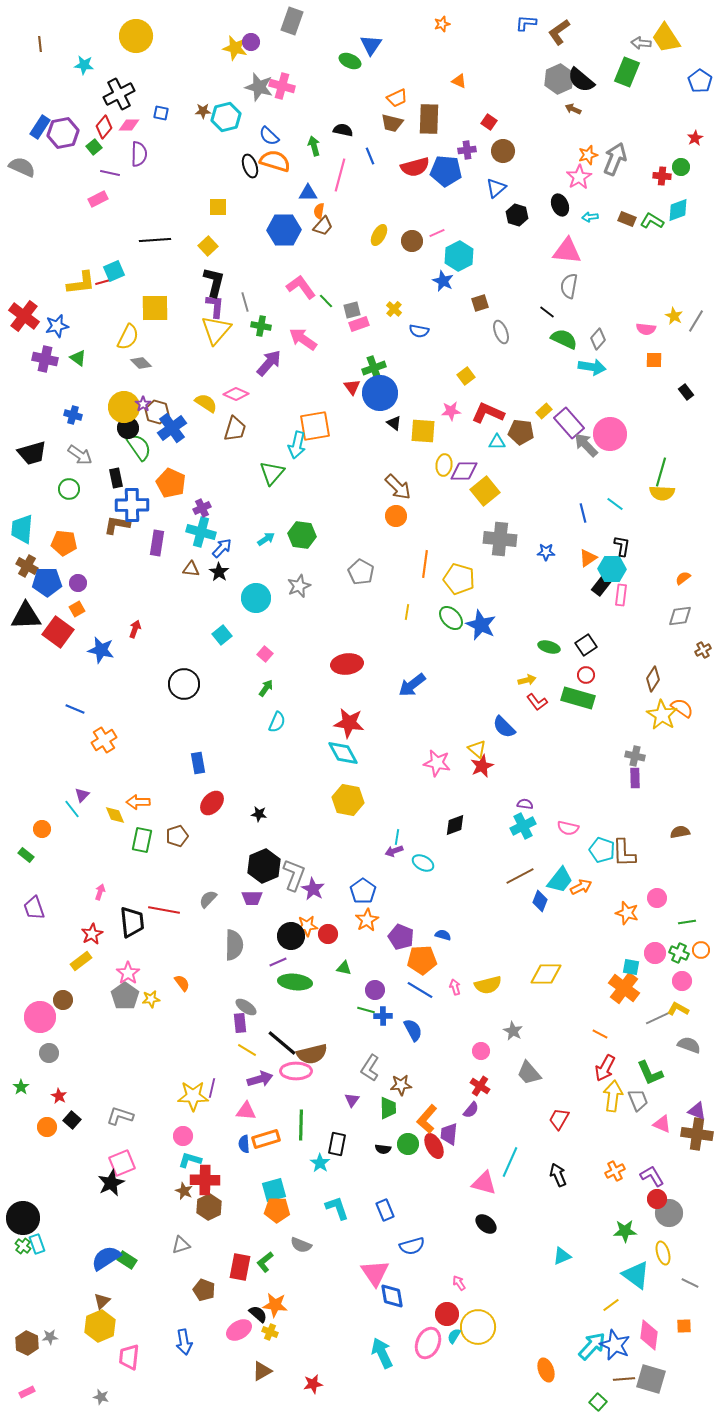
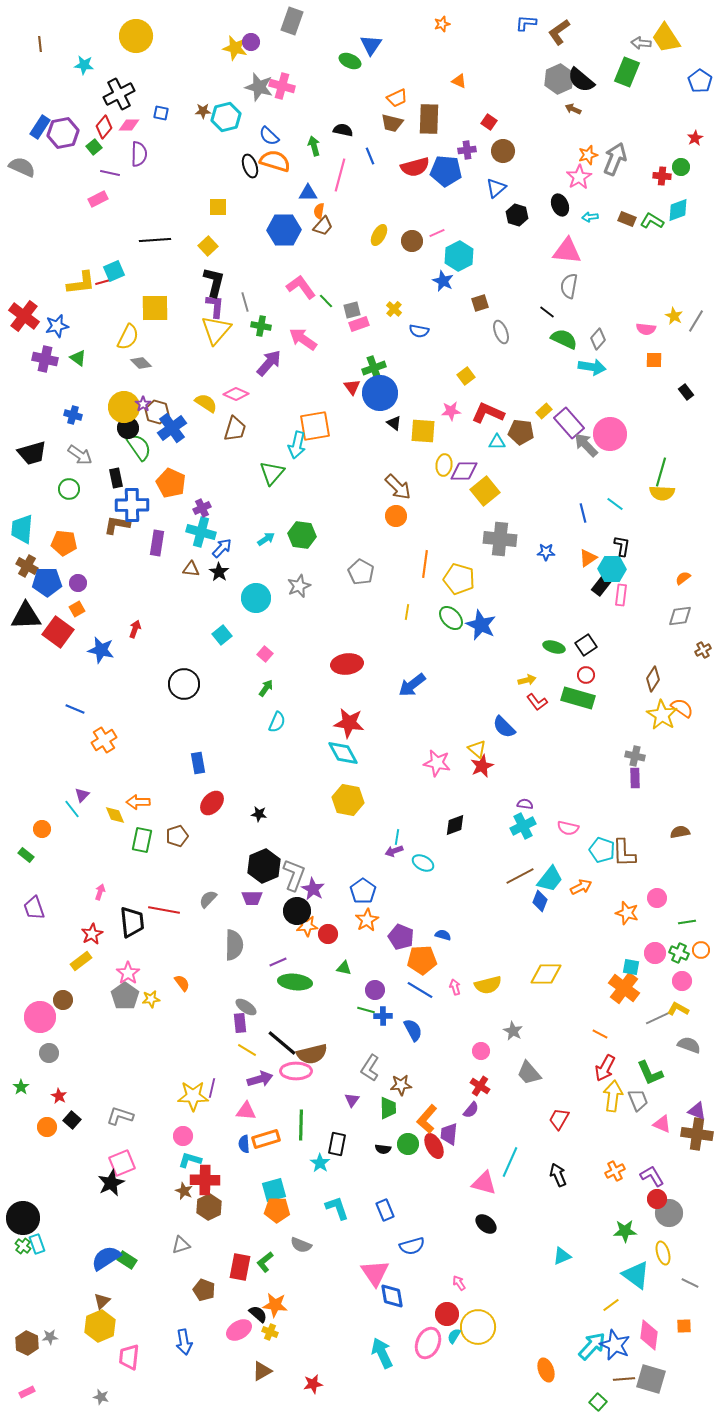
green ellipse at (549, 647): moved 5 px right
cyan trapezoid at (560, 880): moved 10 px left, 1 px up
black circle at (291, 936): moved 6 px right, 25 px up
